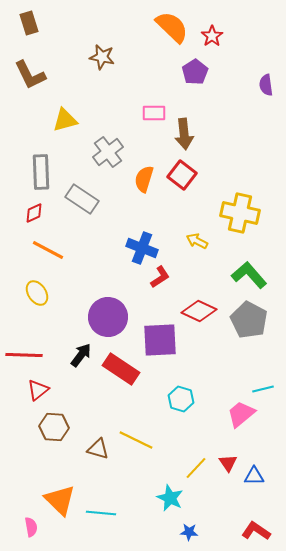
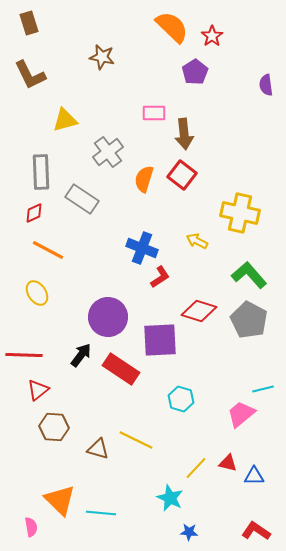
red diamond at (199, 311): rotated 8 degrees counterclockwise
red triangle at (228, 463): rotated 42 degrees counterclockwise
